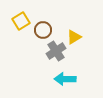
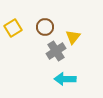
yellow square: moved 8 px left, 7 px down
brown circle: moved 2 px right, 3 px up
yellow triangle: moved 1 px left; rotated 21 degrees counterclockwise
